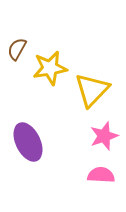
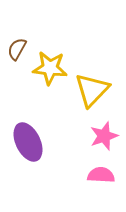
yellow star: rotated 16 degrees clockwise
